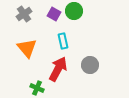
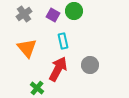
purple square: moved 1 px left, 1 px down
green cross: rotated 16 degrees clockwise
